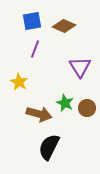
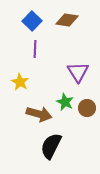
blue square: rotated 36 degrees counterclockwise
brown diamond: moved 3 px right, 6 px up; rotated 15 degrees counterclockwise
purple line: rotated 18 degrees counterclockwise
purple triangle: moved 2 px left, 5 px down
yellow star: moved 1 px right
green star: moved 1 px up
black semicircle: moved 2 px right, 1 px up
